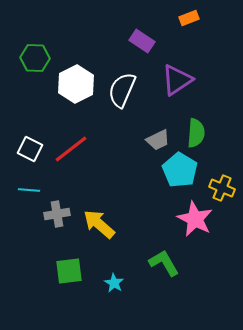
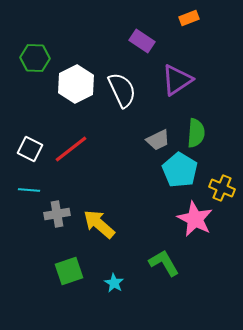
white semicircle: rotated 132 degrees clockwise
green square: rotated 12 degrees counterclockwise
